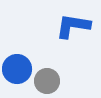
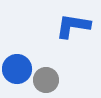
gray circle: moved 1 px left, 1 px up
